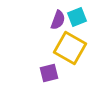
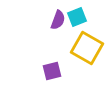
yellow square: moved 17 px right
purple square: moved 3 px right, 2 px up
